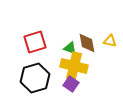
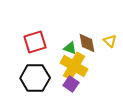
yellow triangle: rotated 32 degrees clockwise
yellow cross: rotated 16 degrees clockwise
black hexagon: rotated 16 degrees clockwise
